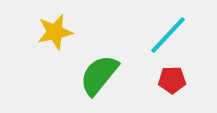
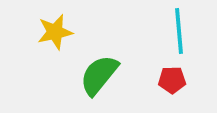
cyan line: moved 11 px right, 4 px up; rotated 48 degrees counterclockwise
